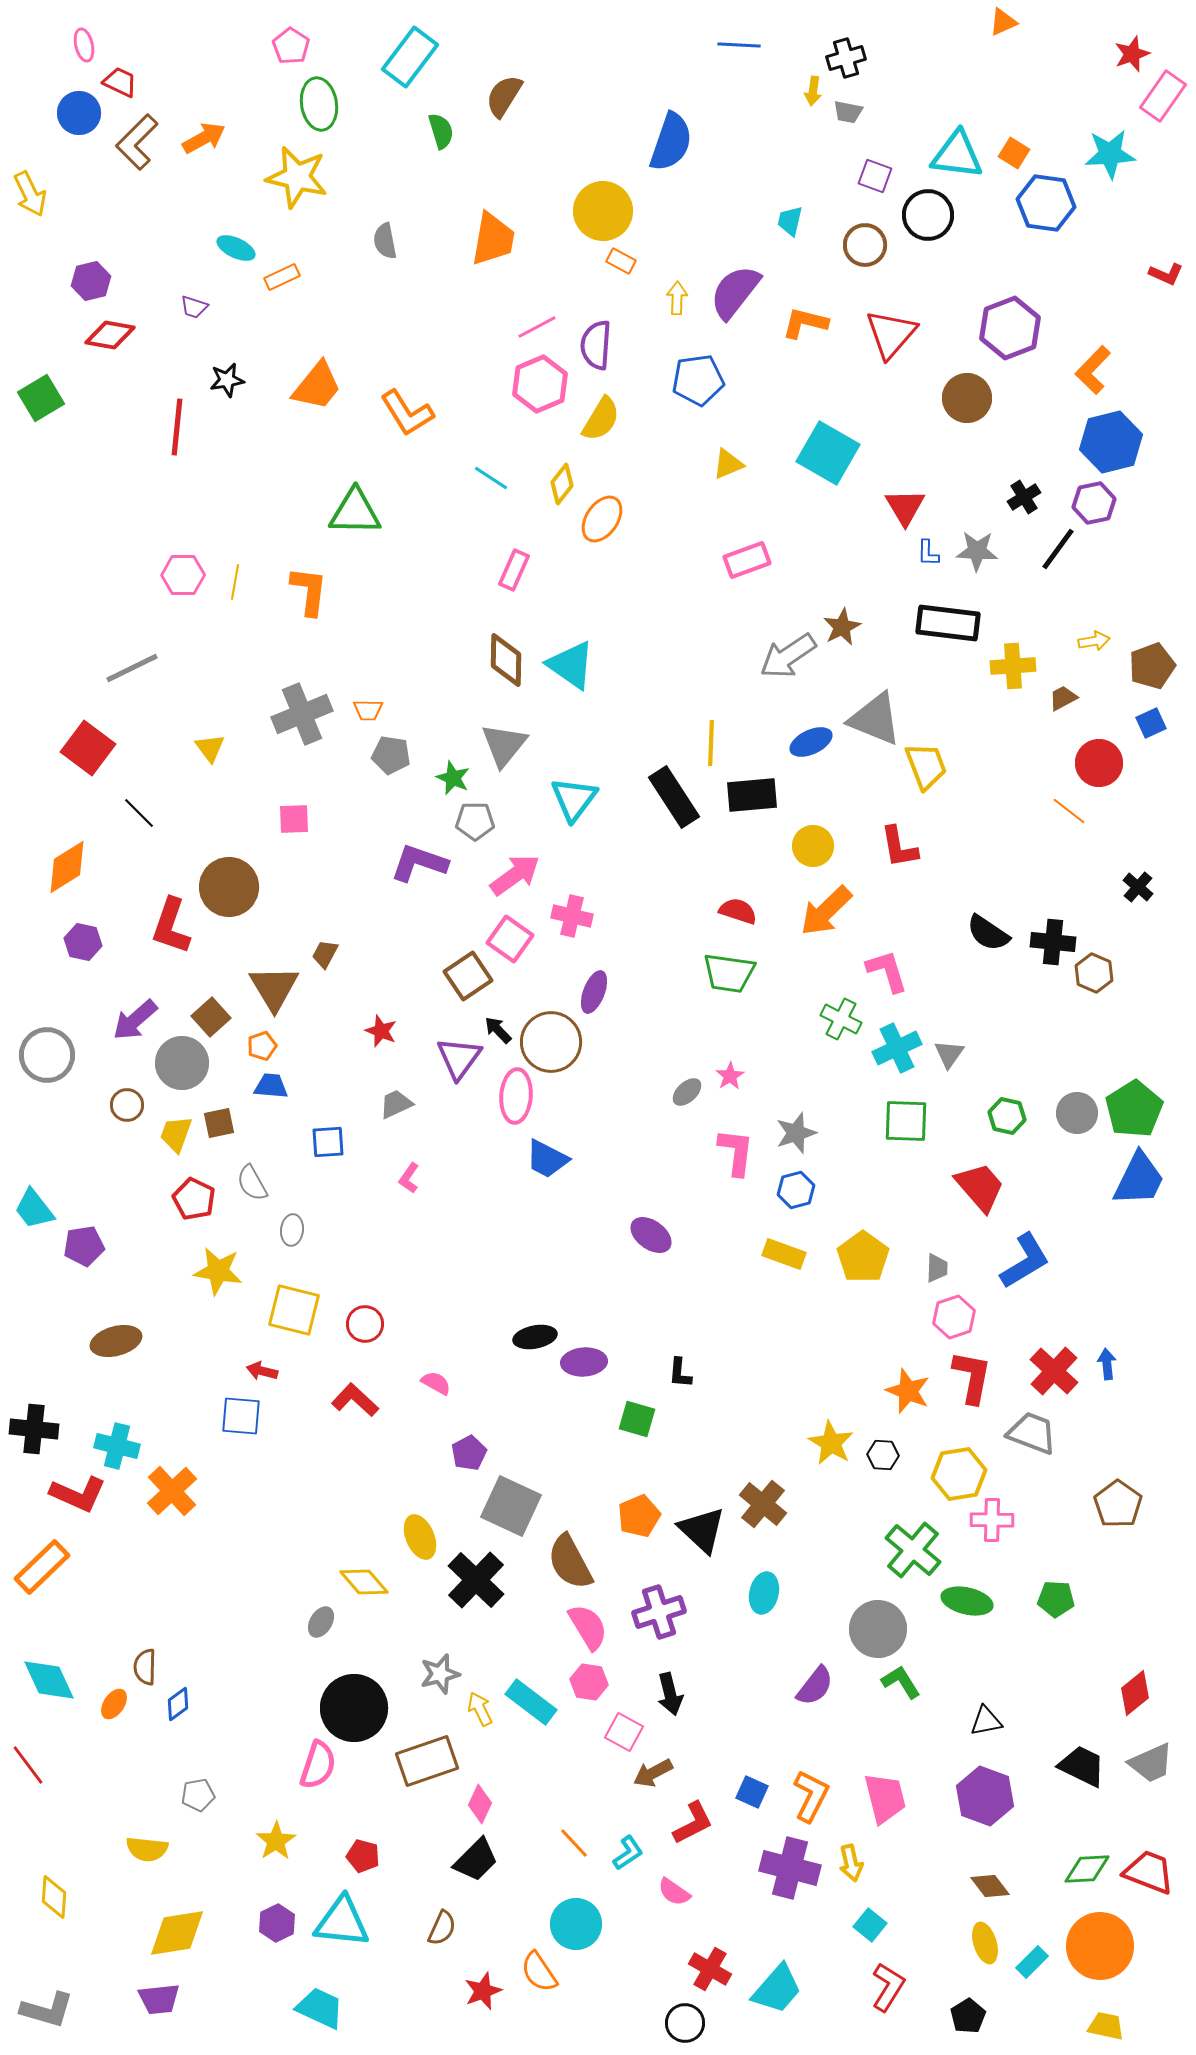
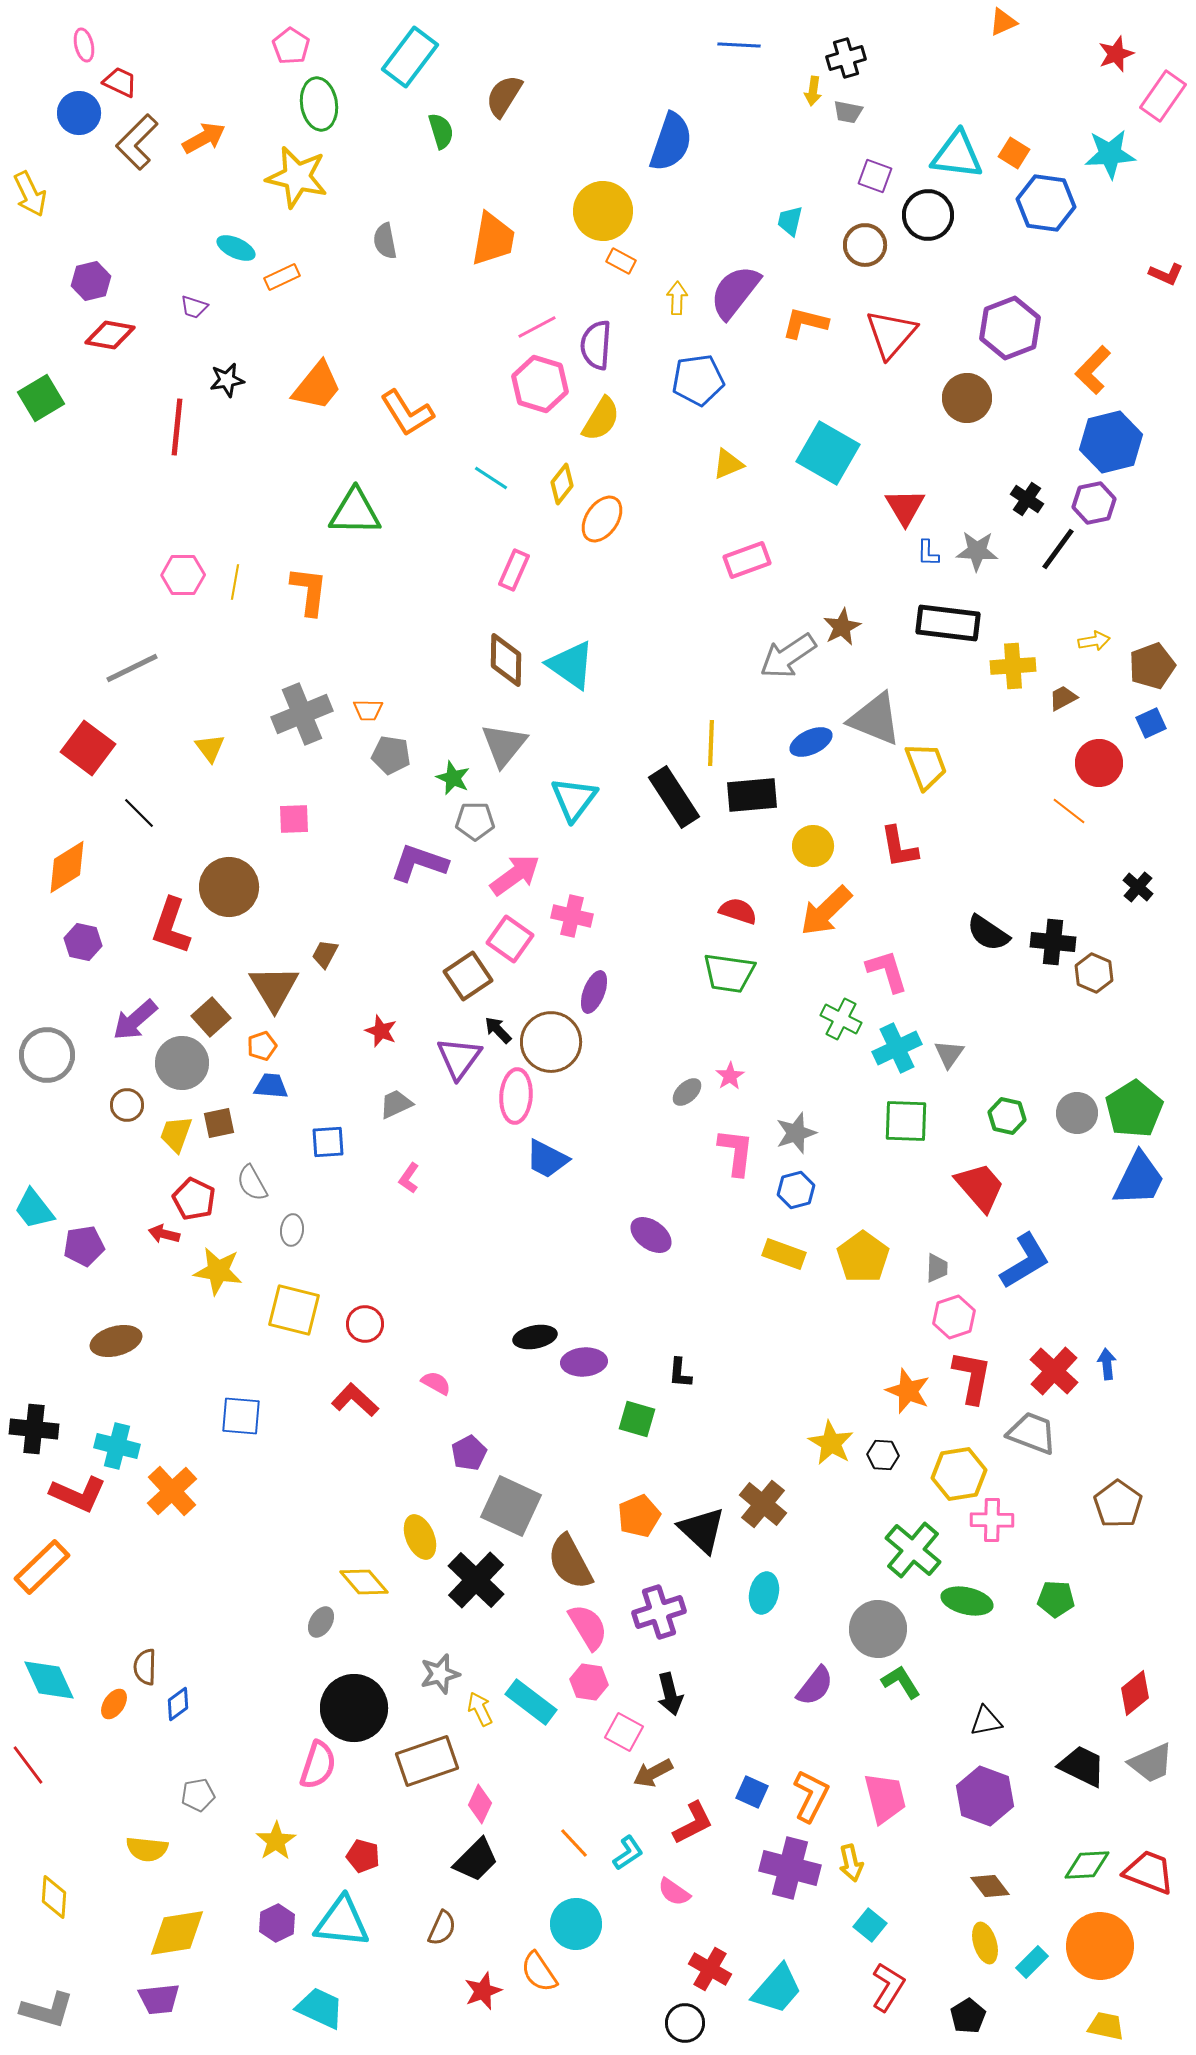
red star at (1132, 54): moved 16 px left
pink hexagon at (540, 384): rotated 20 degrees counterclockwise
black cross at (1024, 497): moved 3 px right, 2 px down; rotated 24 degrees counterclockwise
red arrow at (262, 1371): moved 98 px left, 137 px up
green diamond at (1087, 1869): moved 4 px up
